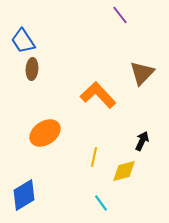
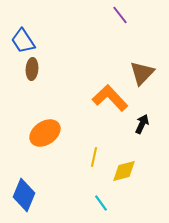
orange L-shape: moved 12 px right, 3 px down
black arrow: moved 17 px up
blue diamond: rotated 36 degrees counterclockwise
